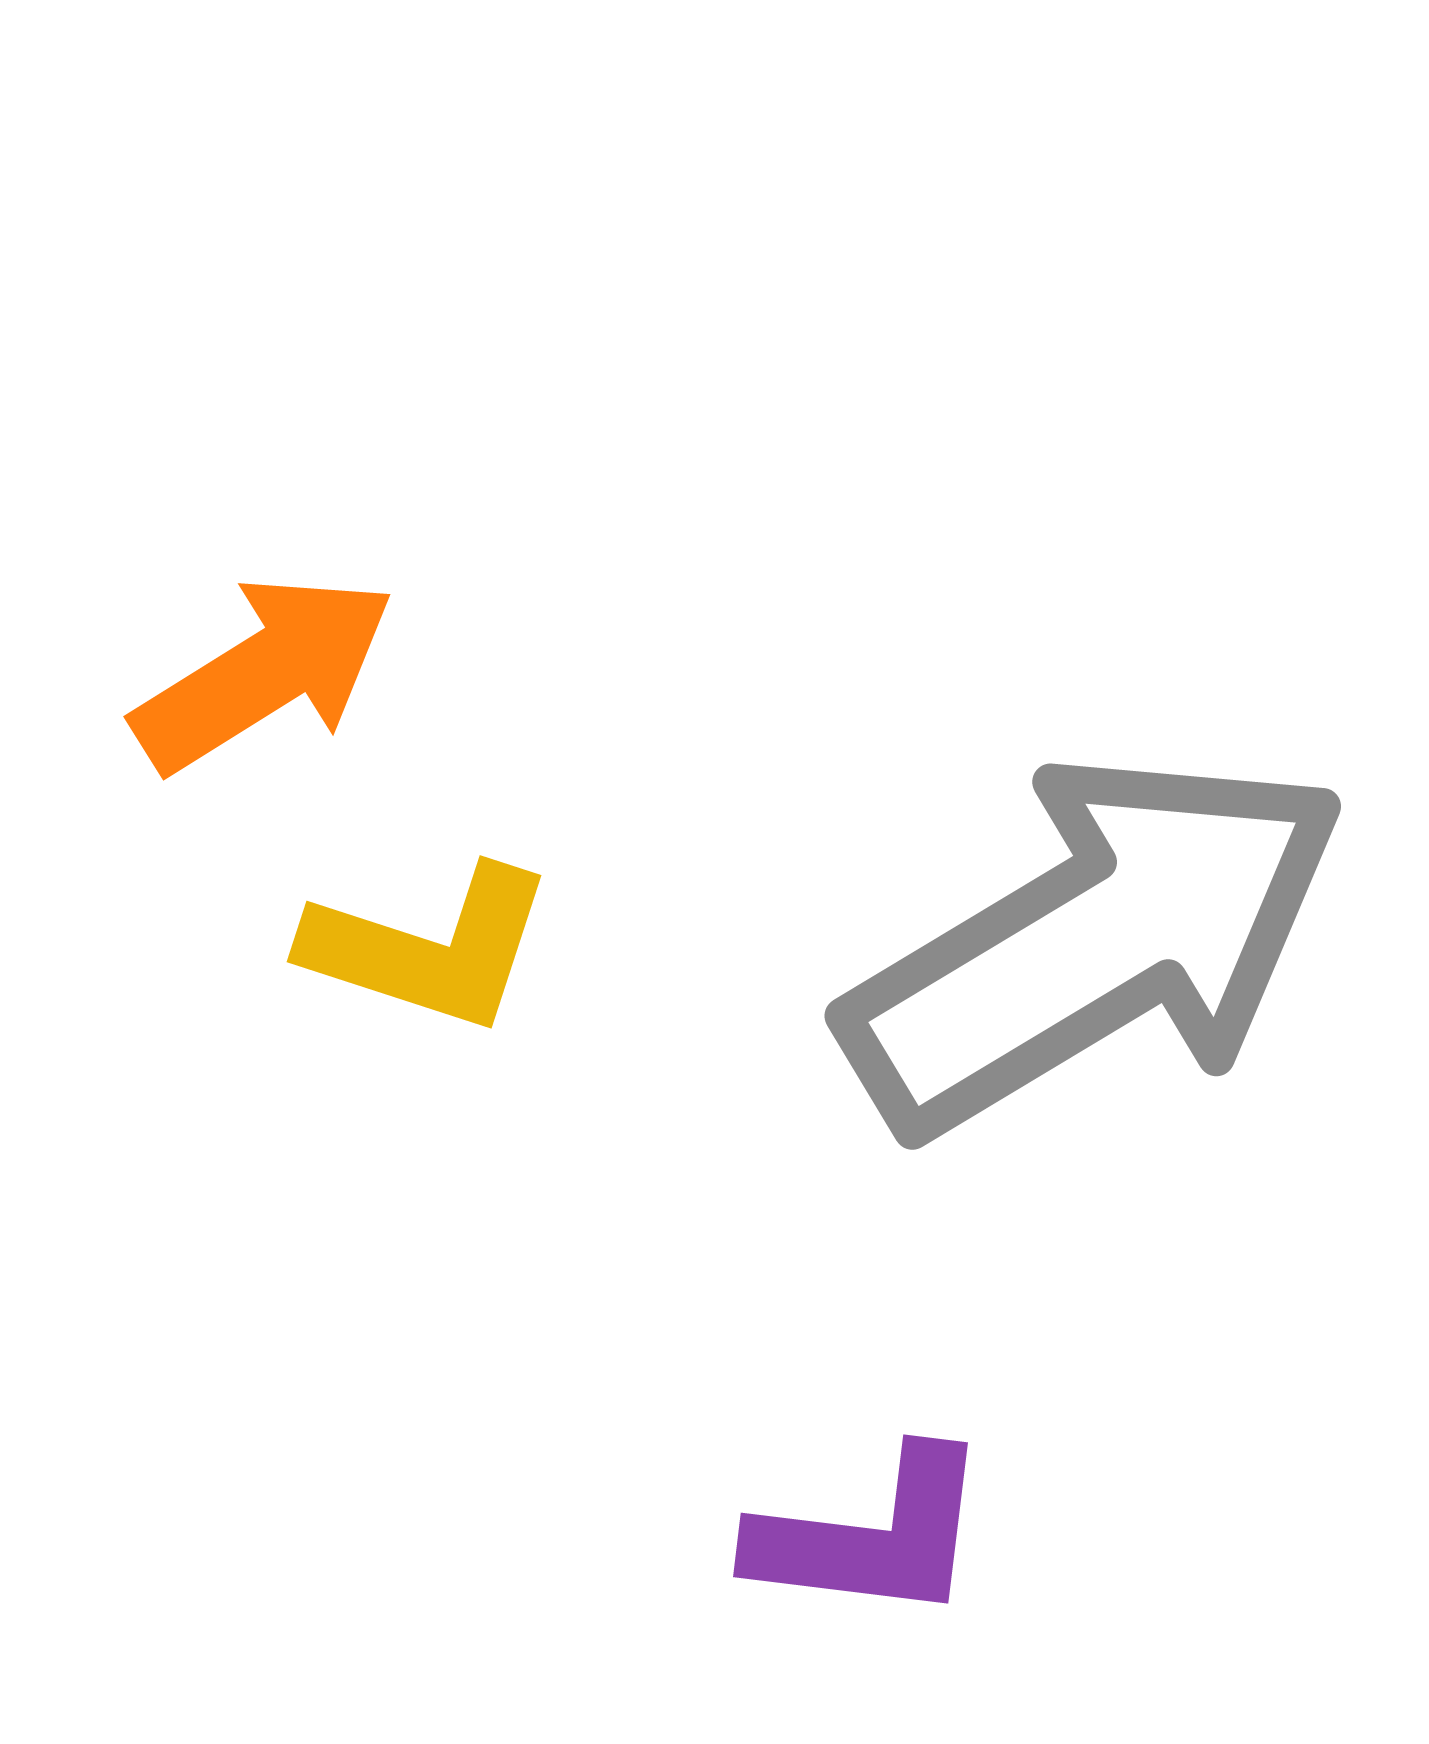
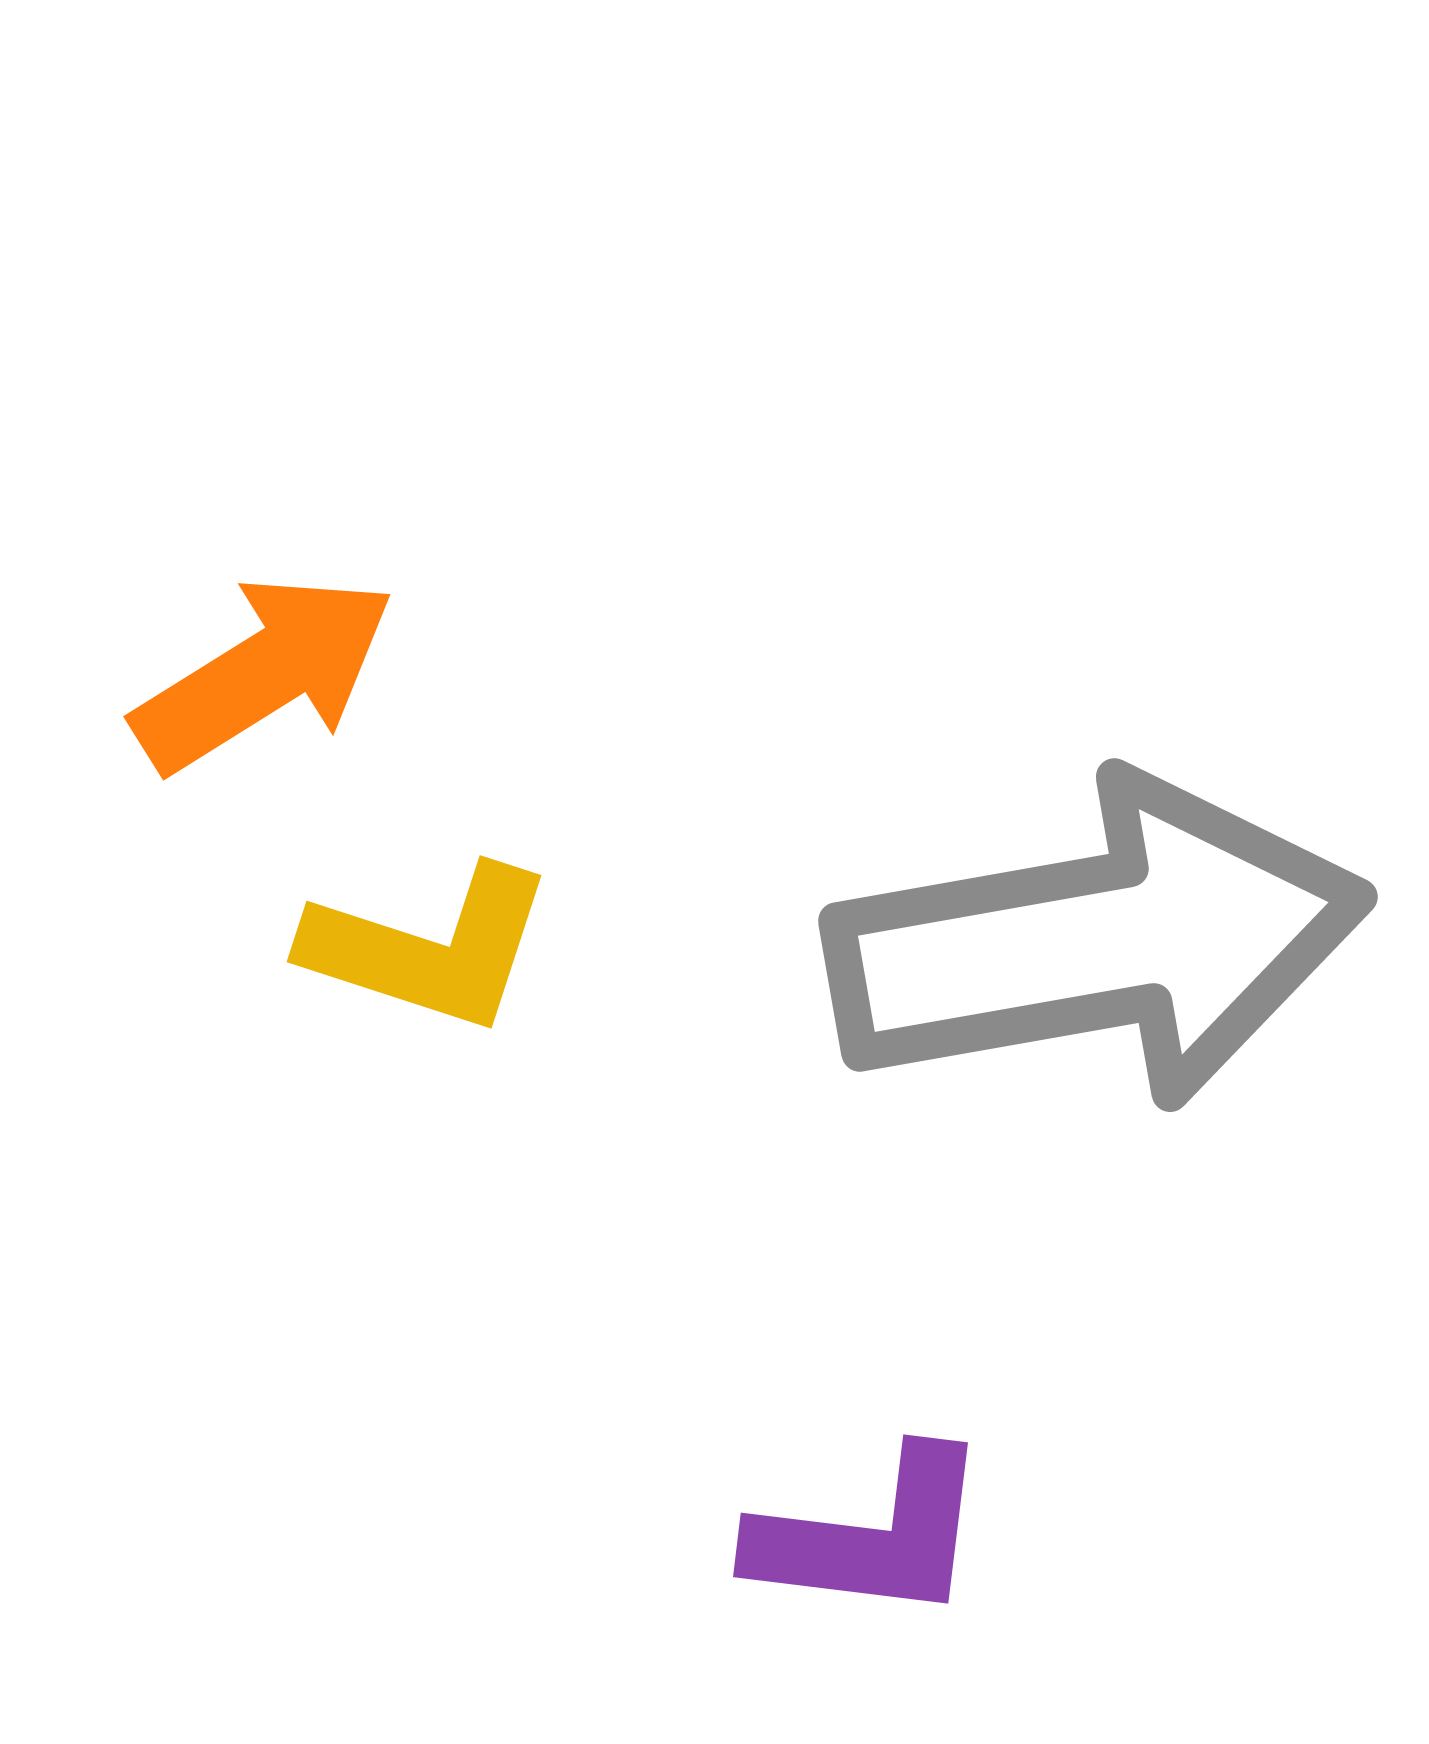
gray arrow: moved 3 px right; rotated 21 degrees clockwise
